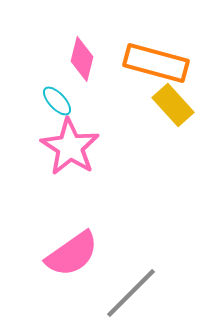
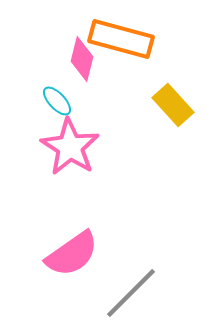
orange rectangle: moved 35 px left, 24 px up
